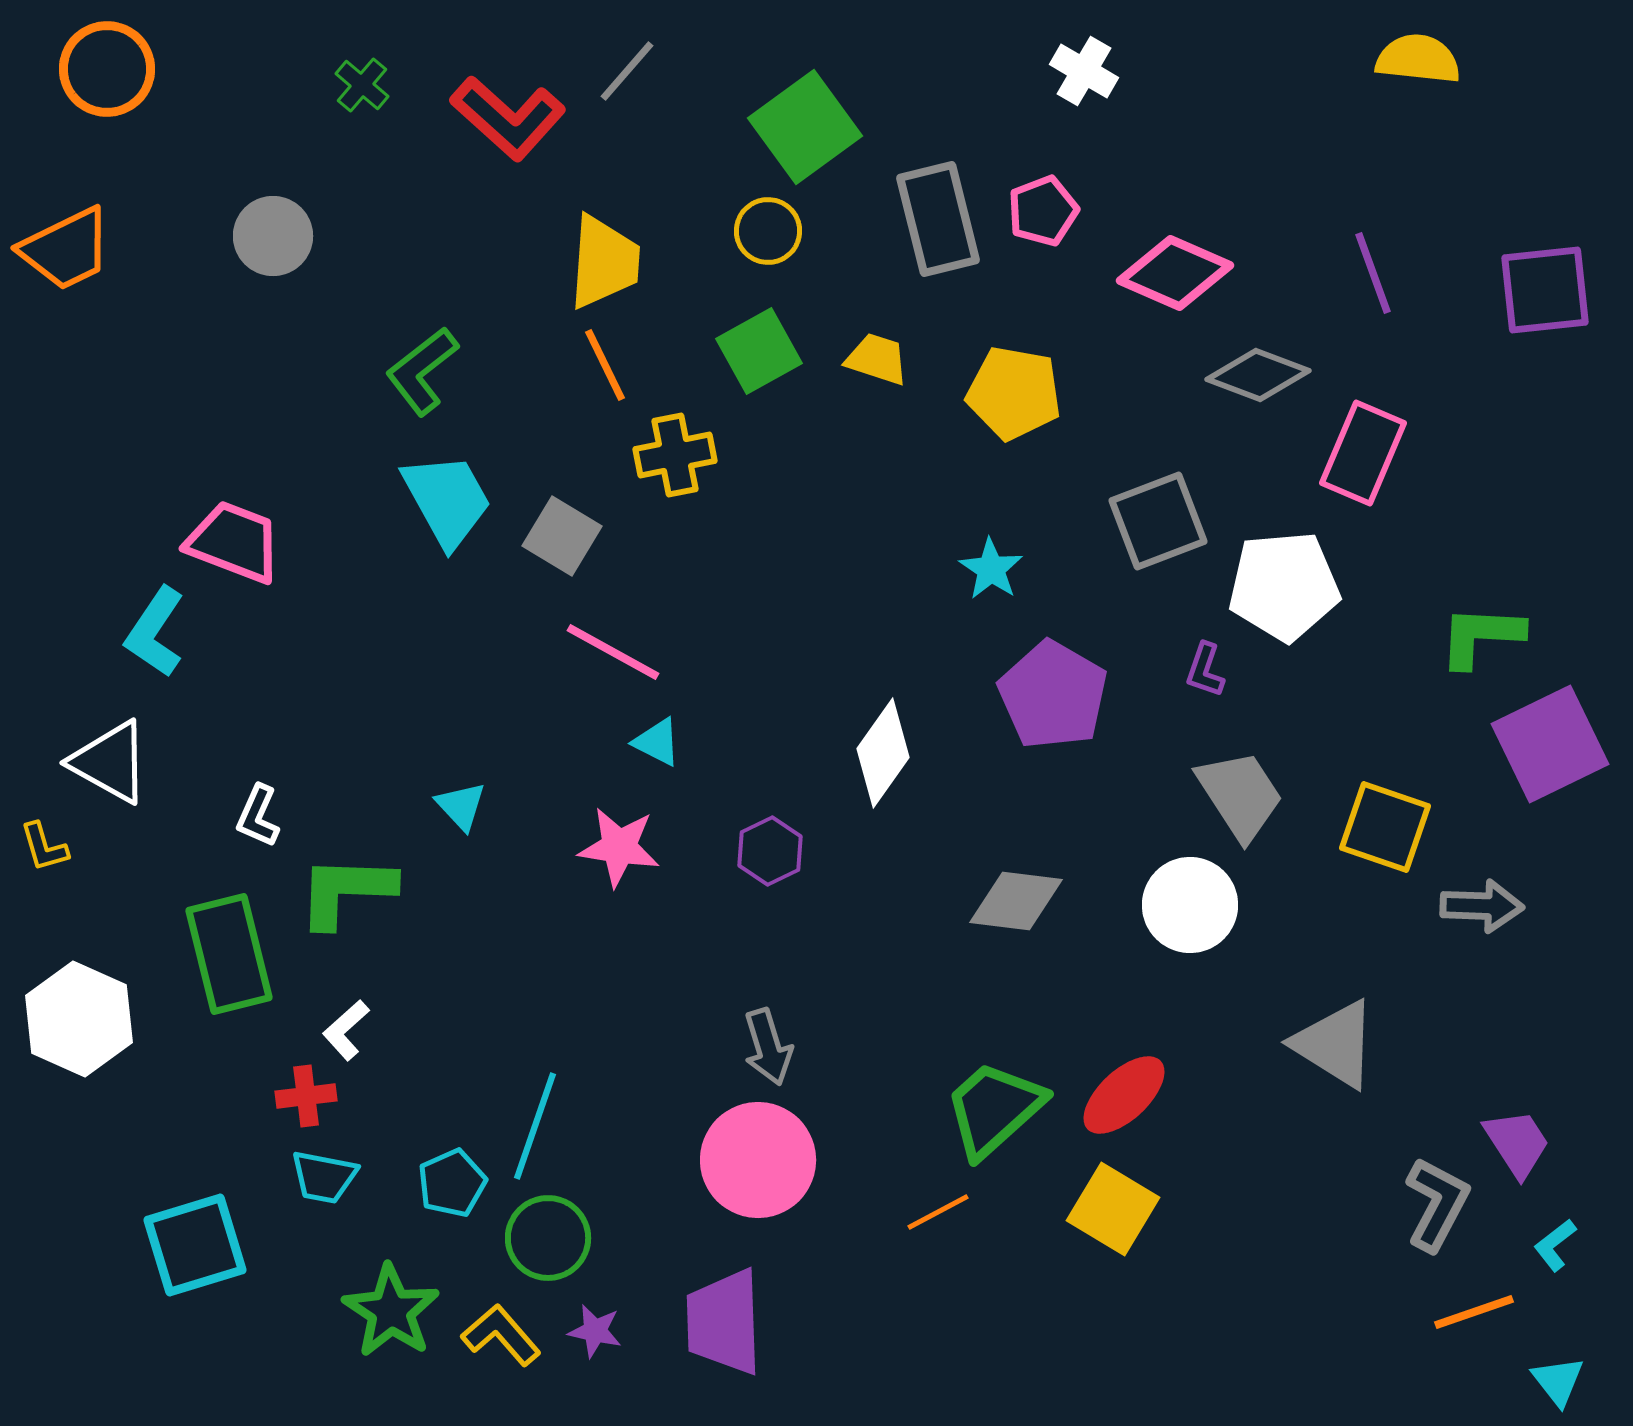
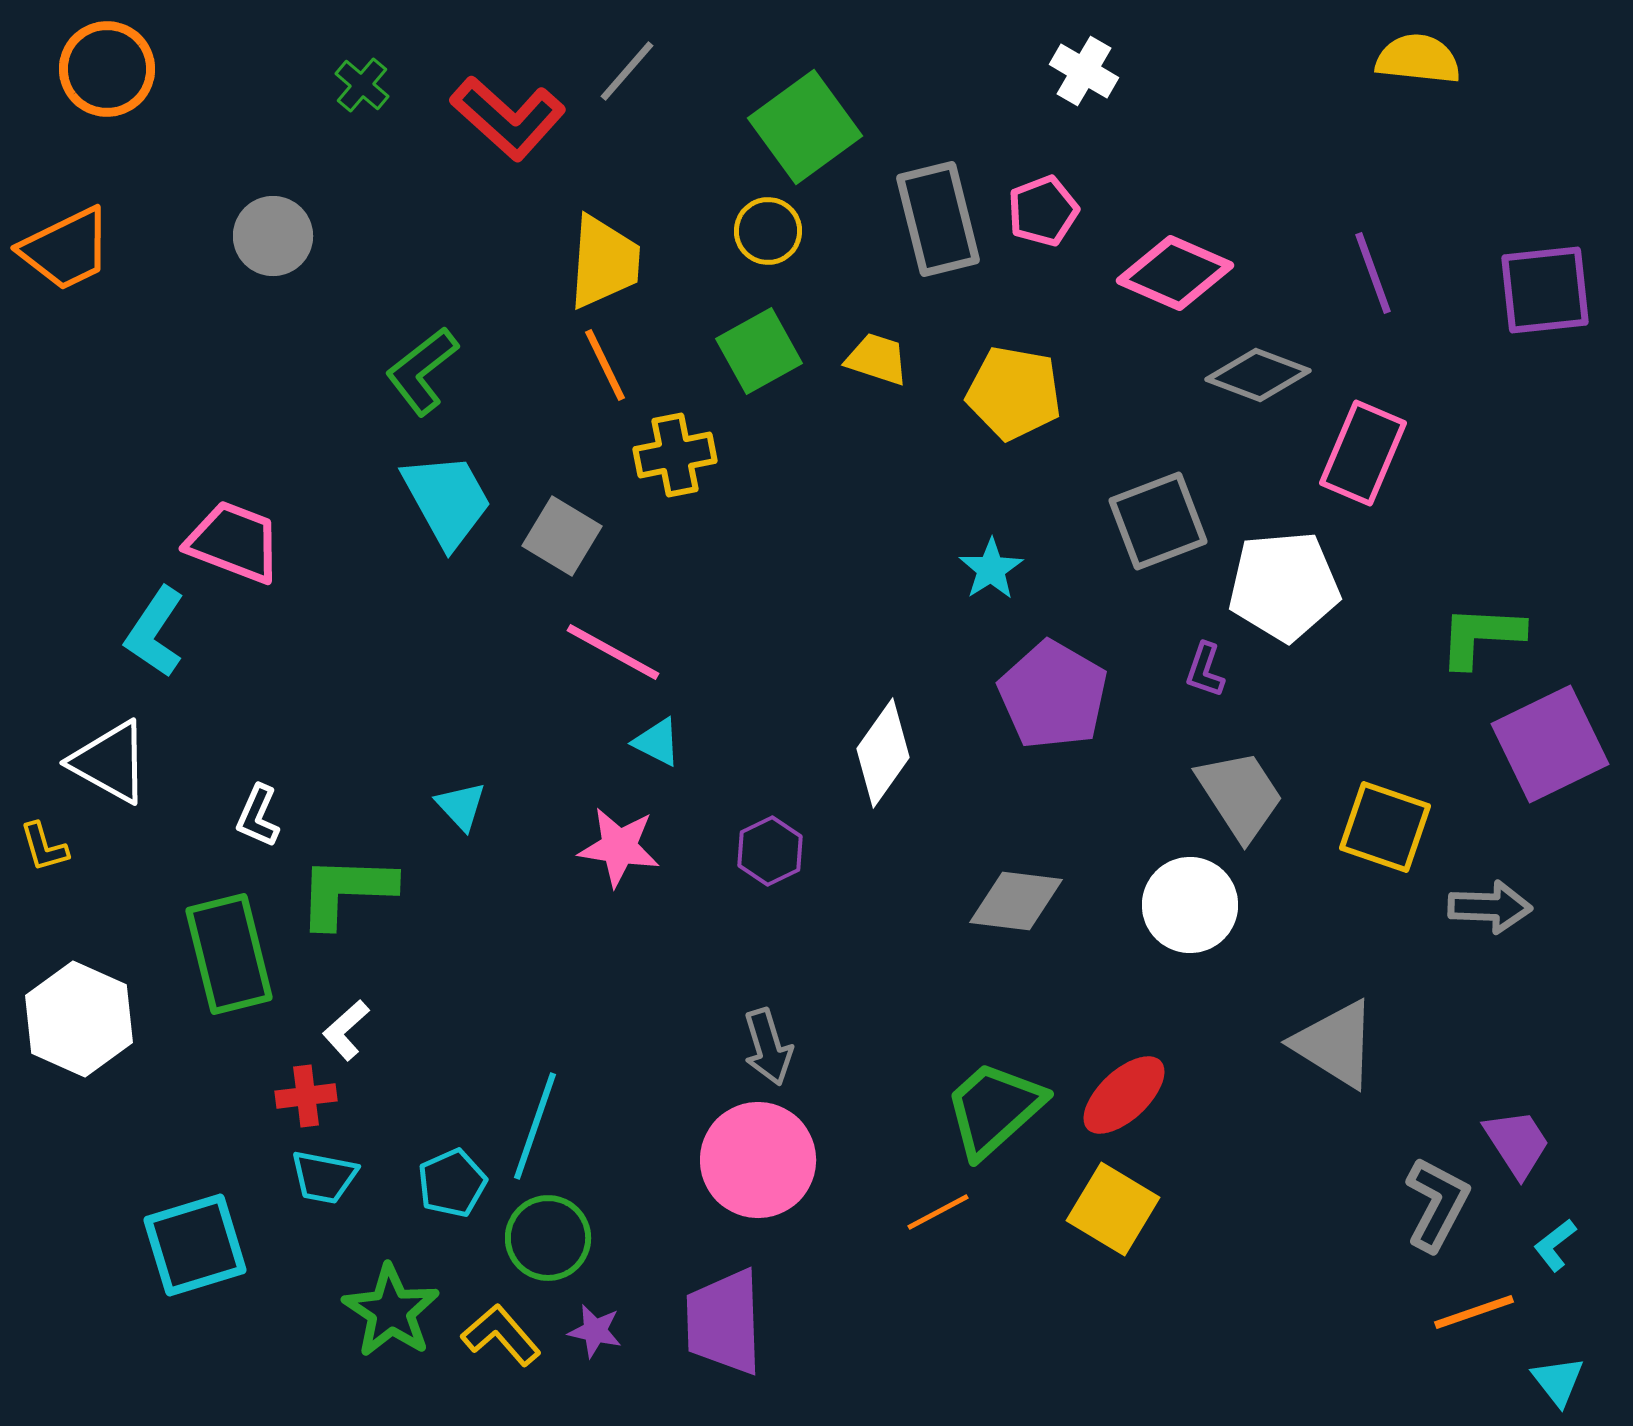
cyan star at (991, 569): rotated 6 degrees clockwise
gray arrow at (1482, 906): moved 8 px right, 1 px down
